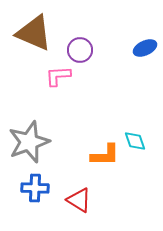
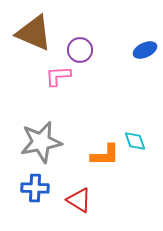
blue ellipse: moved 2 px down
gray star: moved 12 px right; rotated 9 degrees clockwise
